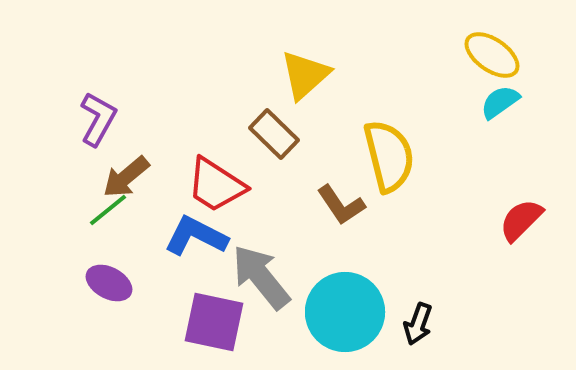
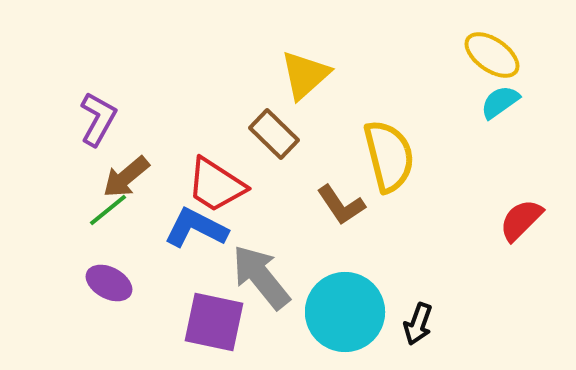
blue L-shape: moved 8 px up
